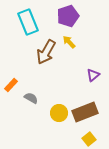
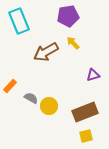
purple pentagon: rotated 10 degrees clockwise
cyan rectangle: moved 9 px left, 1 px up
yellow arrow: moved 4 px right, 1 px down
brown arrow: rotated 30 degrees clockwise
purple triangle: rotated 24 degrees clockwise
orange rectangle: moved 1 px left, 1 px down
yellow circle: moved 10 px left, 7 px up
yellow square: moved 3 px left, 3 px up; rotated 24 degrees clockwise
